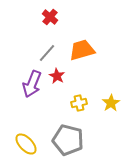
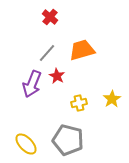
yellow star: moved 1 px right, 4 px up
